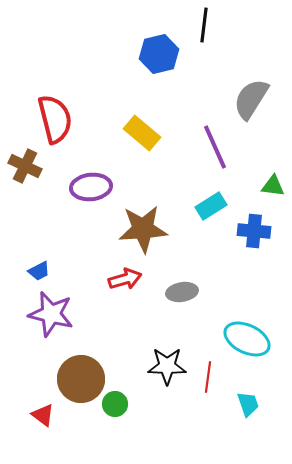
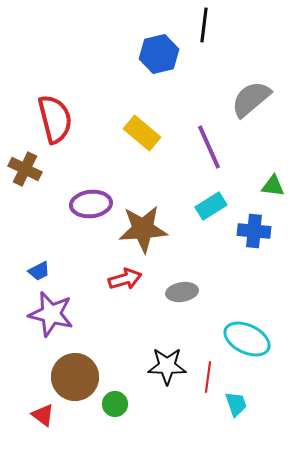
gray semicircle: rotated 18 degrees clockwise
purple line: moved 6 px left
brown cross: moved 3 px down
purple ellipse: moved 17 px down
brown circle: moved 6 px left, 2 px up
cyan trapezoid: moved 12 px left
